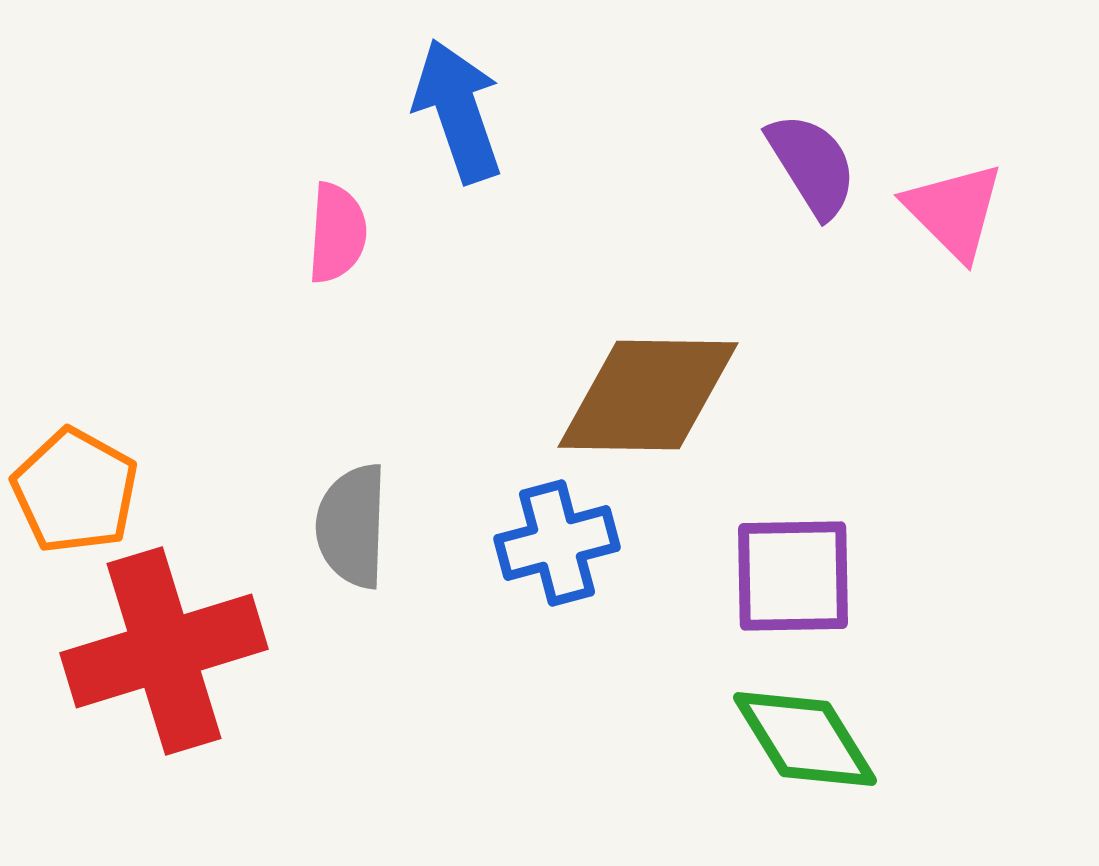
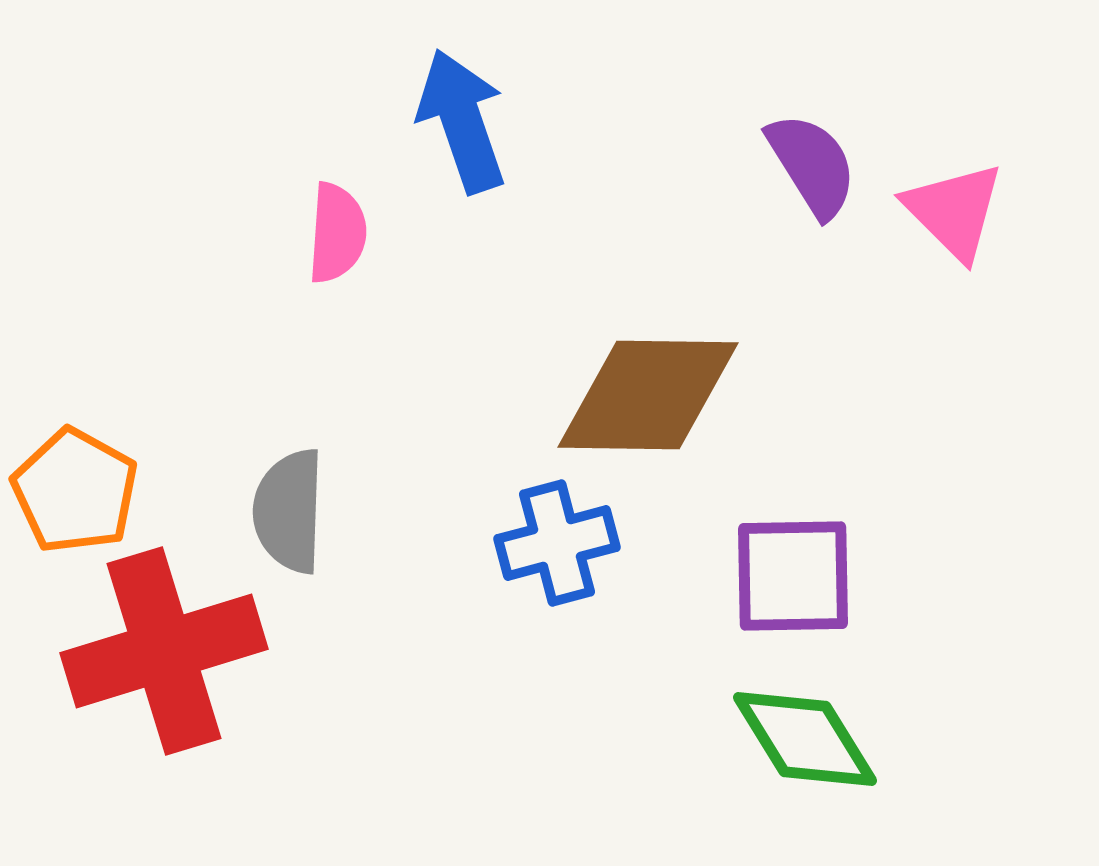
blue arrow: moved 4 px right, 10 px down
gray semicircle: moved 63 px left, 15 px up
